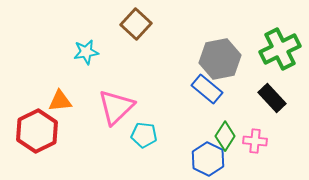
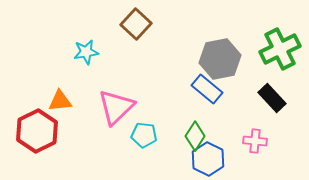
green diamond: moved 30 px left
